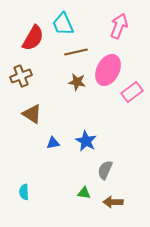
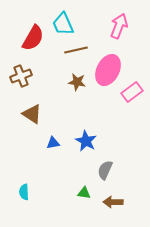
brown line: moved 2 px up
